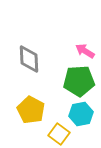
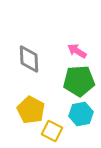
pink arrow: moved 8 px left
yellow square: moved 7 px left, 3 px up; rotated 10 degrees counterclockwise
